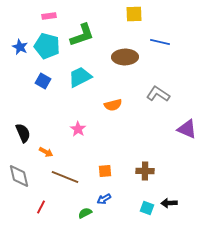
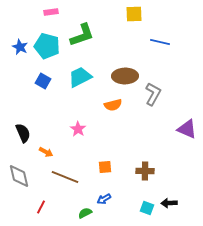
pink rectangle: moved 2 px right, 4 px up
brown ellipse: moved 19 px down
gray L-shape: moved 5 px left; rotated 85 degrees clockwise
orange square: moved 4 px up
